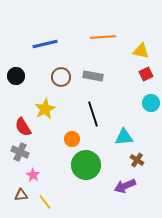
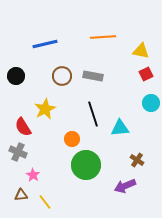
brown circle: moved 1 px right, 1 px up
cyan triangle: moved 4 px left, 9 px up
gray cross: moved 2 px left
